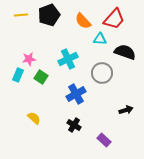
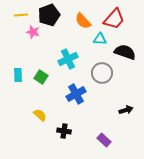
pink star: moved 4 px right, 27 px up; rotated 24 degrees clockwise
cyan rectangle: rotated 24 degrees counterclockwise
yellow semicircle: moved 6 px right, 3 px up
black cross: moved 10 px left, 6 px down; rotated 24 degrees counterclockwise
